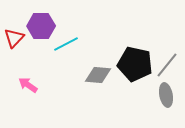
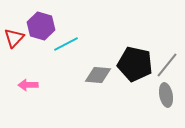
purple hexagon: rotated 16 degrees clockwise
pink arrow: rotated 36 degrees counterclockwise
